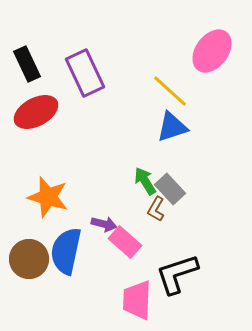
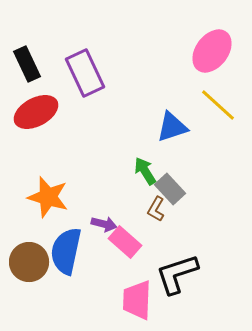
yellow line: moved 48 px right, 14 px down
green arrow: moved 10 px up
brown circle: moved 3 px down
